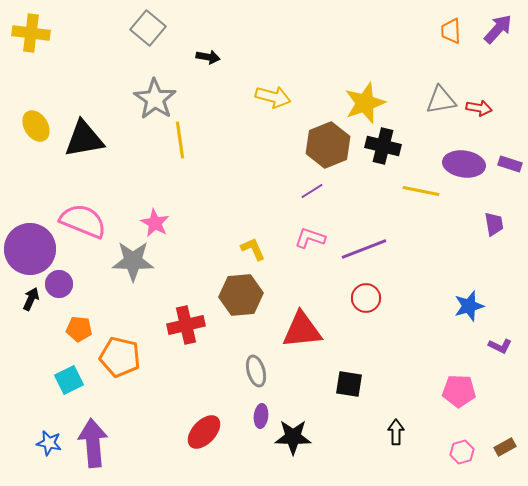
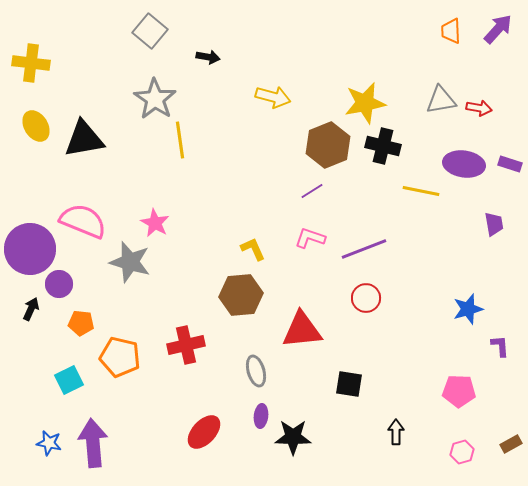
gray square at (148, 28): moved 2 px right, 3 px down
yellow cross at (31, 33): moved 30 px down
yellow star at (365, 103): rotated 9 degrees clockwise
gray star at (133, 261): moved 3 px left, 1 px down; rotated 15 degrees clockwise
black arrow at (31, 299): moved 10 px down
blue star at (469, 306): moved 1 px left, 3 px down
red cross at (186, 325): moved 20 px down
orange pentagon at (79, 329): moved 2 px right, 6 px up
purple L-shape at (500, 346): rotated 120 degrees counterclockwise
brown rectangle at (505, 447): moved 6 px right, 3 px up
